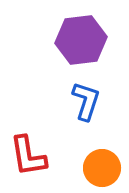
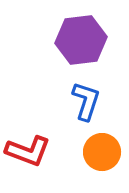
red L-shape: moved 5 px up; rotated 60 degrees counterclockwise
orange circle: moved 16 px up
